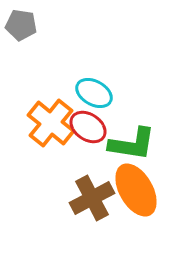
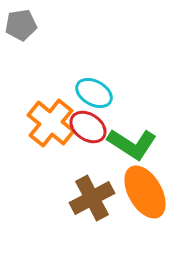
gray pentagon: rotated 16 degrees counterclockwise
green L-shape: rotated 24 degrees clockwise
orange ellipse: moved 9 px right, 2 px down
